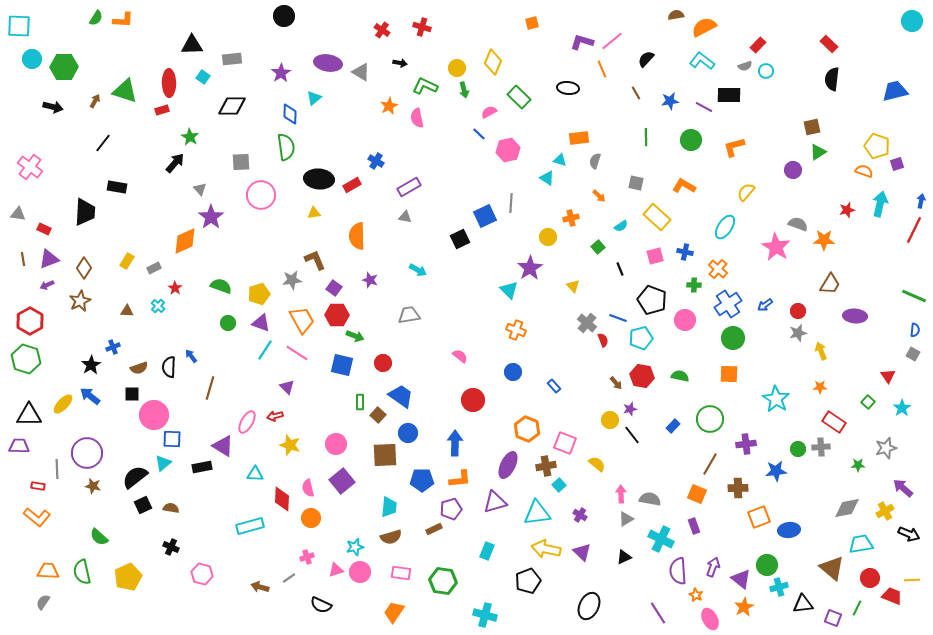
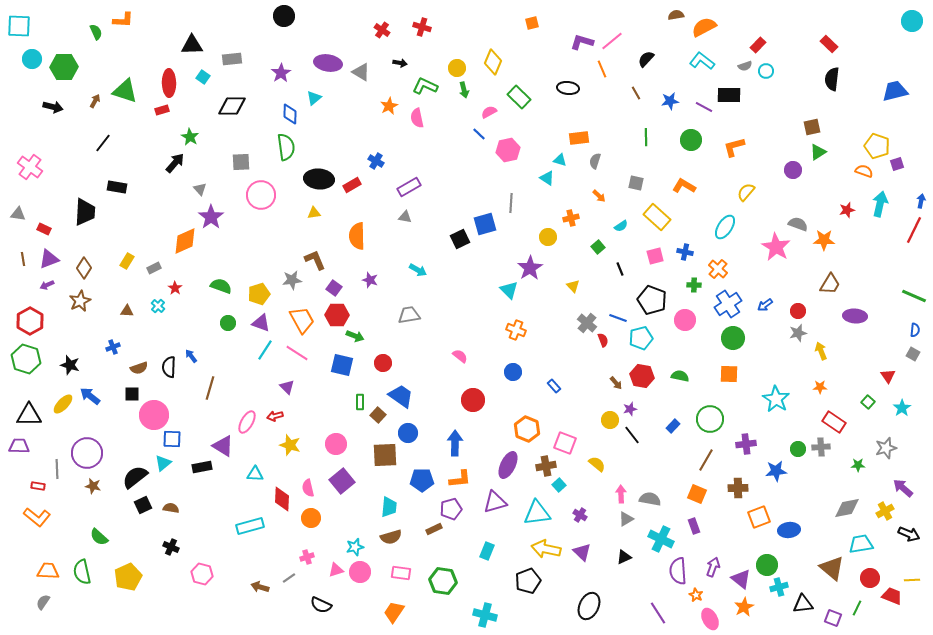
green semicircle at (96, 18): moved 14 px down; rotated 56 degrees counterclockwise
blue square at (485, 216): moved 8 px down; rotated 10 degrees clockwise
black star at (91, 365): moved 21 px left; rotated 24 degrees counterclockwise
brown line at (710, 464): moved 4 px left, 4 px up
